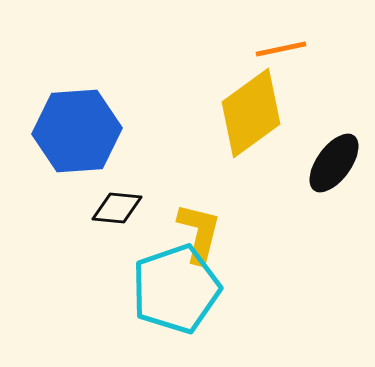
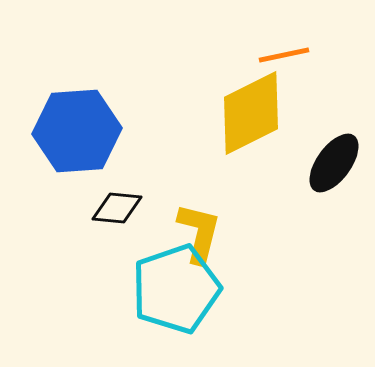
orange line: moved 3 px right, 6 px down
yellow diamond: rotated 10 degrees clockwise
